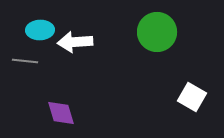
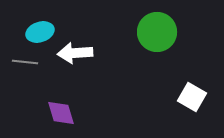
cyan ellipse: moved 2 px down; rotated 16 degrees counterclockwise
white arrow: moved 11 px down
gray line: moved 1 px down
